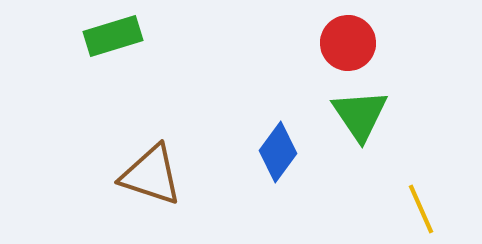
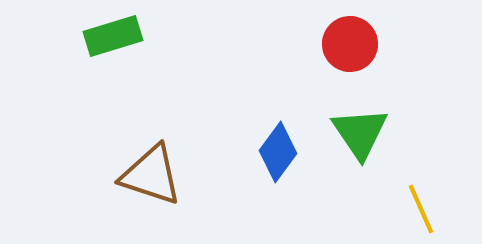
red circle: moved 2 px right, 1 px down
green triangle: moved 18 px down
